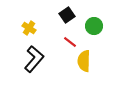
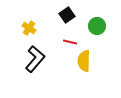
green circle: moved 3 px right
red line: rotated 24 degrees counterclockwise
black L-shape: moved 1 px right
